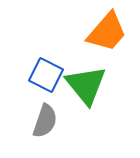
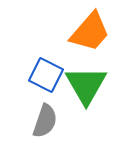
orange trapezoid: moved 17 px left
green triangle: rotated 9 degrees clockwise
